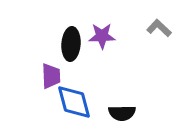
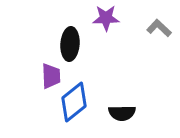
purple star: moved 4 px right, 18 px up
black ellipse: moved 1 px left
blue diamond: rotated 66 degrees clockwise
